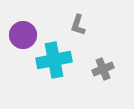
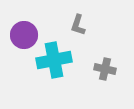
purple circle: moved 1 px right
gray cross: moved 2 px right; rotated 35 degrees clockwise
